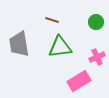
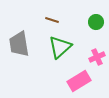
green triangle: rotated 35 degrees counterclockwise
